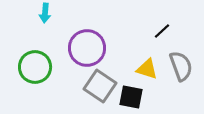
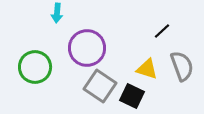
cyan arrow: moved 12 px right
gray semicircle: moved 1 px right
black square: moved 1 px right, 1 px up; rotated 15 degrees clockwise
